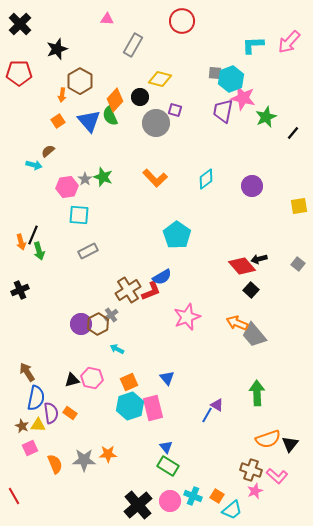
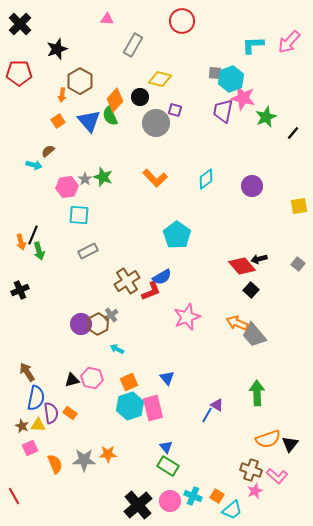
brown cross at (128, 290): moved 1 px left, 9 px up
